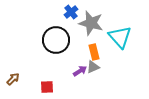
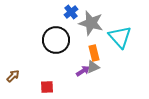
orange rectangle: moved 1 px down
purple arrow: moved 3 px right
brown arrow: moved 3 px up
